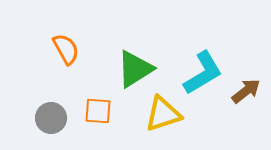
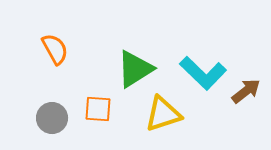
orange semicircle: moved 11 px left
cyan L-shape: rotated 75 degrees clockwise
orange square: moved 2 px up
gray circle: moved 1 px right
